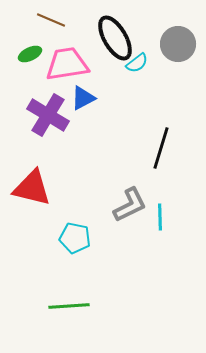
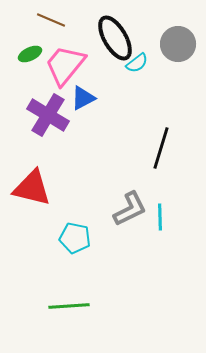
pink trapezoid: moved 2 px left, 1 px down; rotated 42 degrees counterclockwise
gray L-shape: moved 4 px down
